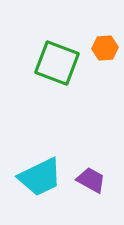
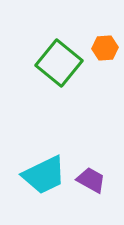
green square: moved 2 px right; rotated 18 degrees clockwise
cyan trapezoid: moved 4 px right, 2 px up
